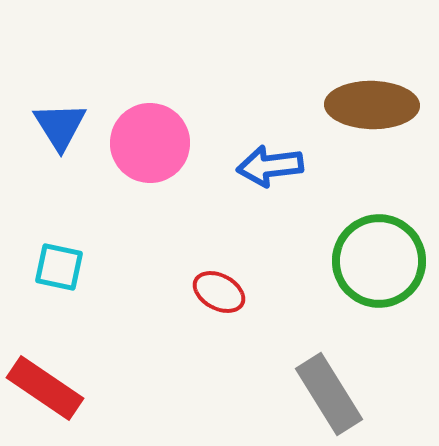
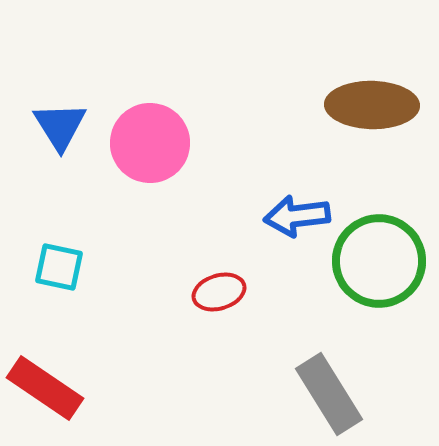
blue arrow: moved 27 px right, 50 px down
red ellipse: rotated 45 degrees counterclockwise
